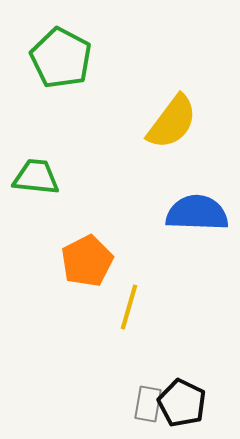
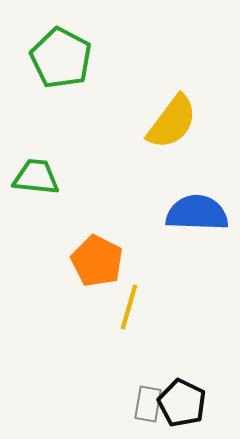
orange pentagon: moved 10 px right; rotated 18 degrees counterclockwise
